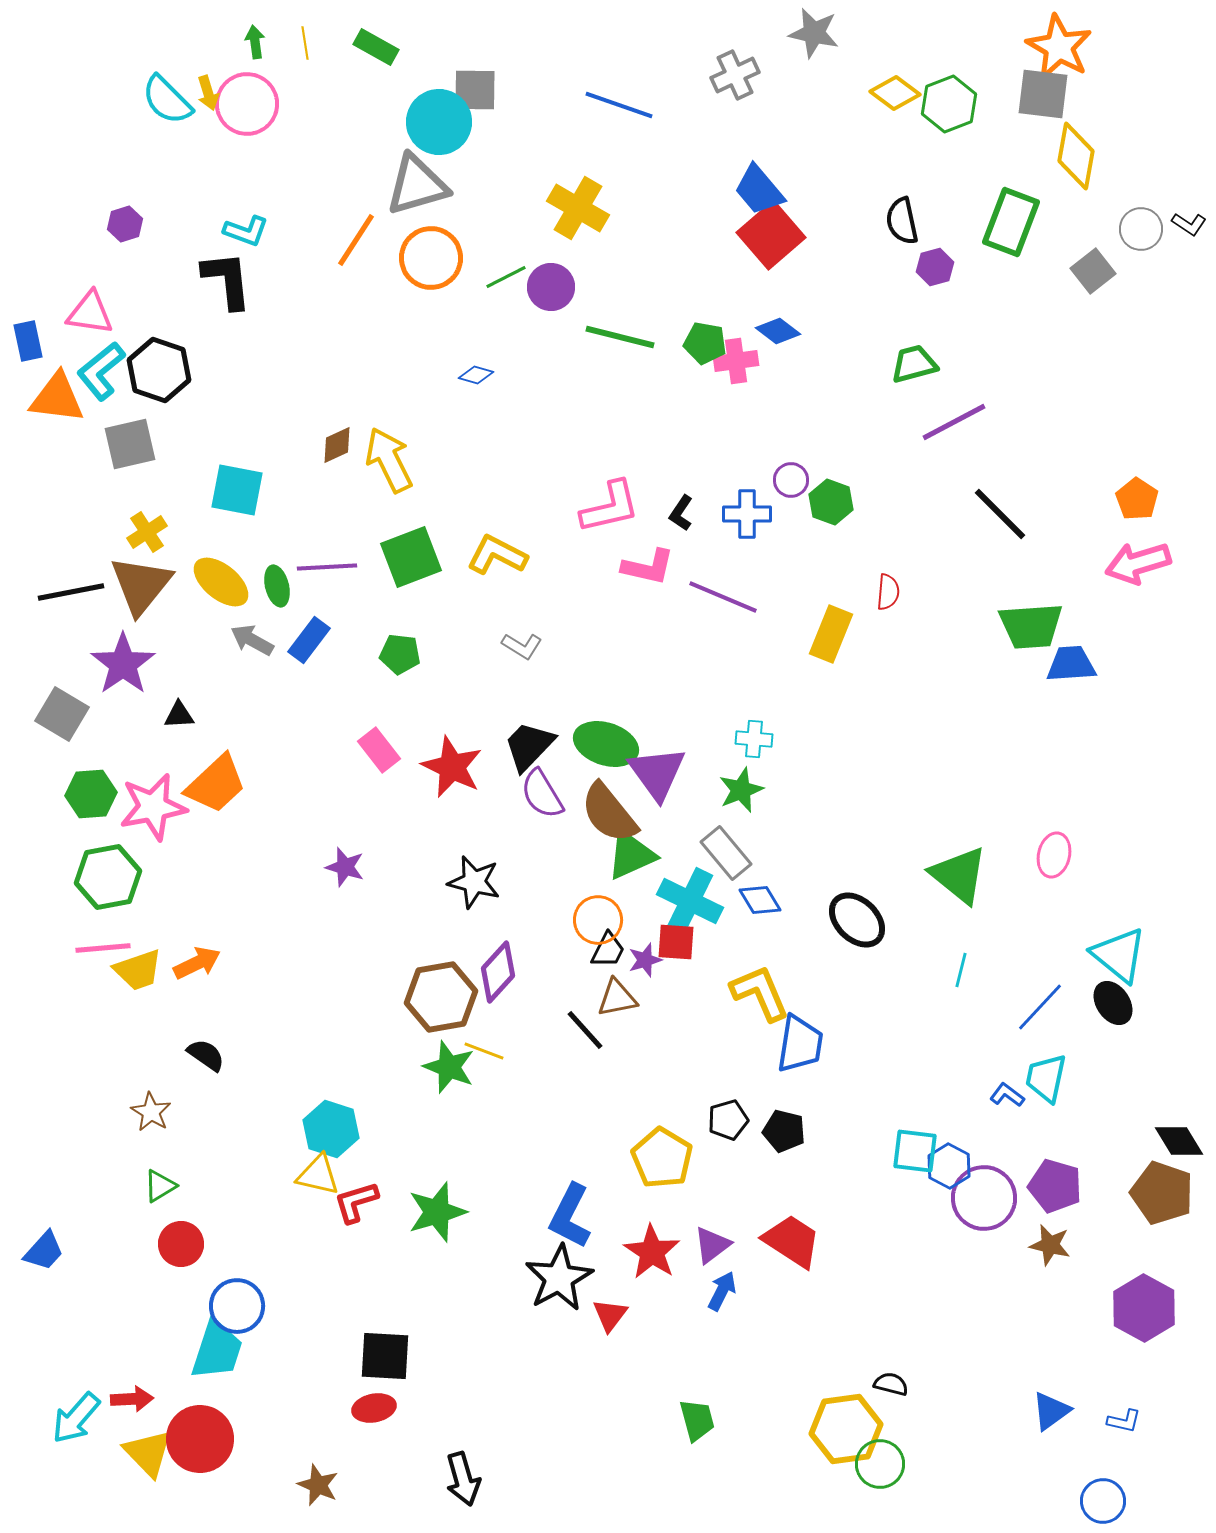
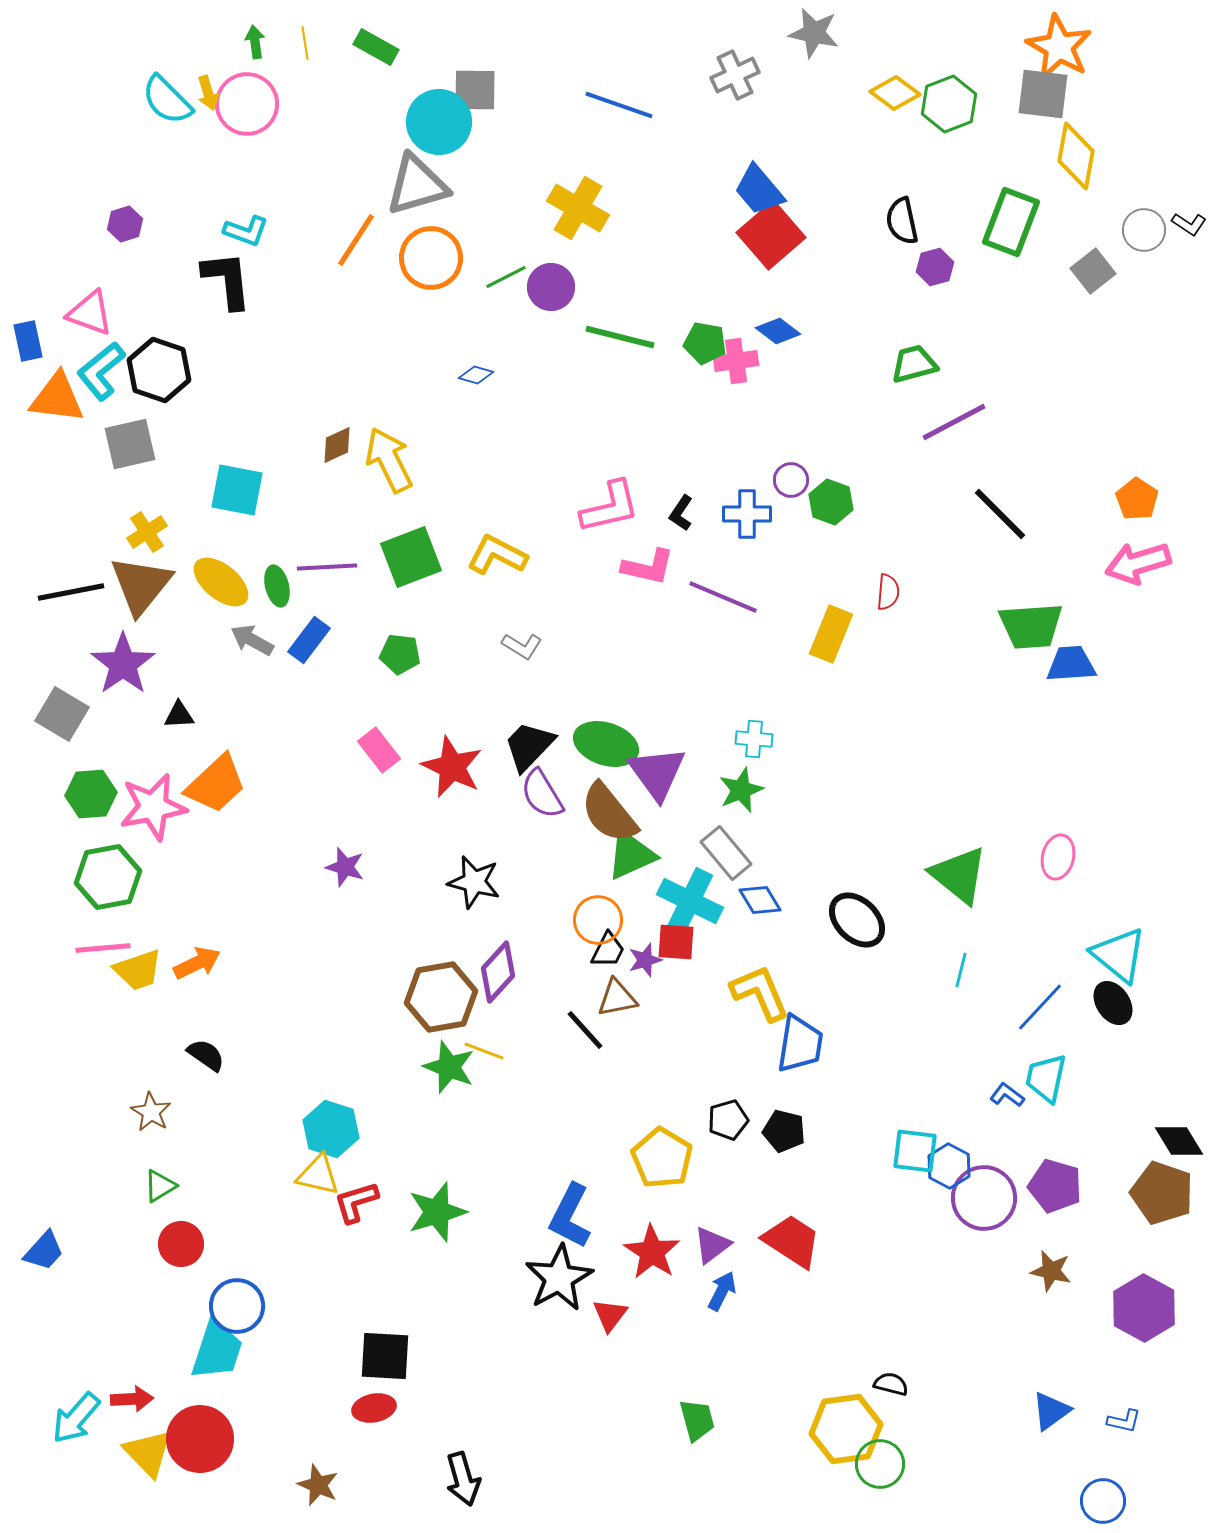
gray circle at (1141, 229): moved 3 px right, 1 px down
pink triangle at (90, 313): rotated 12 degrees clockwise
pink ellipse at (1054, 855): moved 4 px right, 2 px down
brown star at (1050, 1245): moved 1 px right, 26 px down
